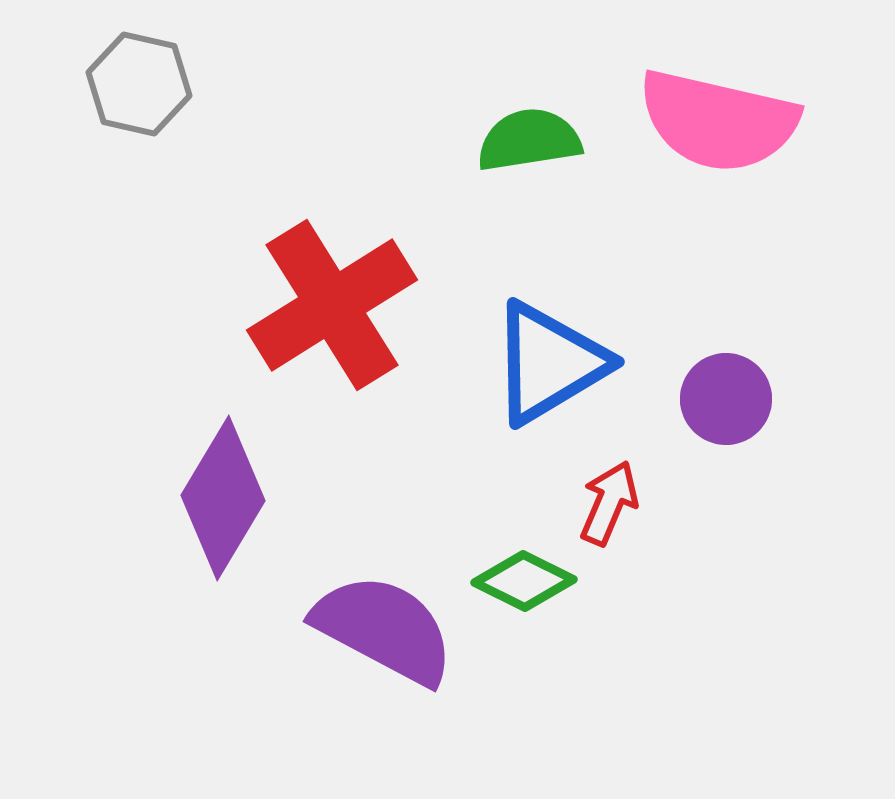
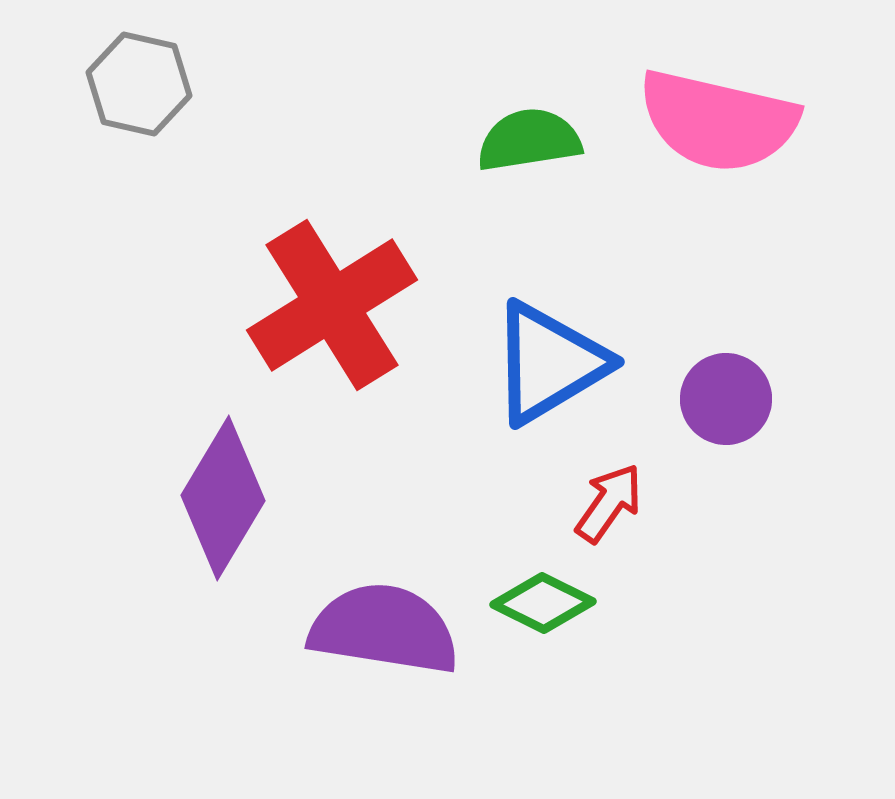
red arrow: rotated 12 degrees clockwise
green diamond: moved 19 px right, 22 px down
purple semicircle: rotated 19 degrees counterclockwise
